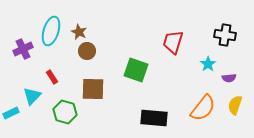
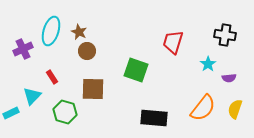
yellow semicircle: moved 4 px down
